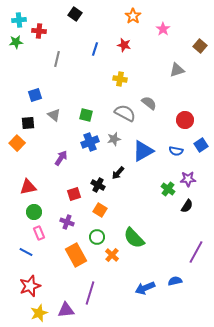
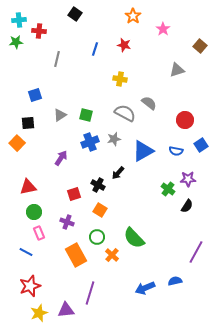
gray triangle at (54, 115): moved 6 px right; rotated 48 degrees clockwise
